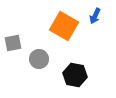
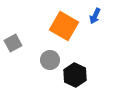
gray square: rotated 18 degrees counterclockwise
gray circle: moved 11 px right, 1 px down
black hexagon: rotated 15 degrees clockwise
